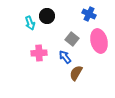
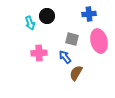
blue cross: rotated 32 degrees counterclockwise
gray square: rotated 24 degrees counterclockwise
